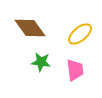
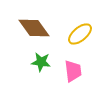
brown diamond: moved 4 px right
pink trapezoid: moved 2 px left, 1 px down
